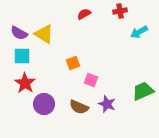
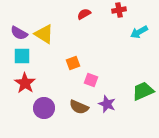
red cross: moved 1 px left, 1 px up
purple circle: moved 4 px down
